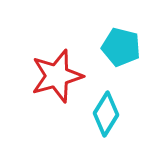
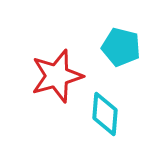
cyan diamond: moved 1 px left; rotated 27 degrees counterclockwise
